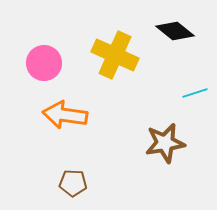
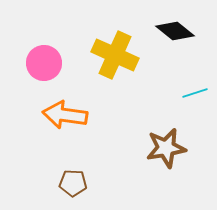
brown star: moved 1 px right, 5 px down
